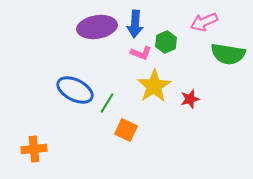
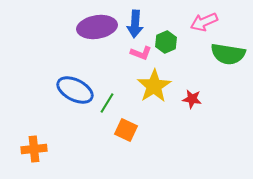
red star: moved 2 px right; rotated 24 degrees clockwise
